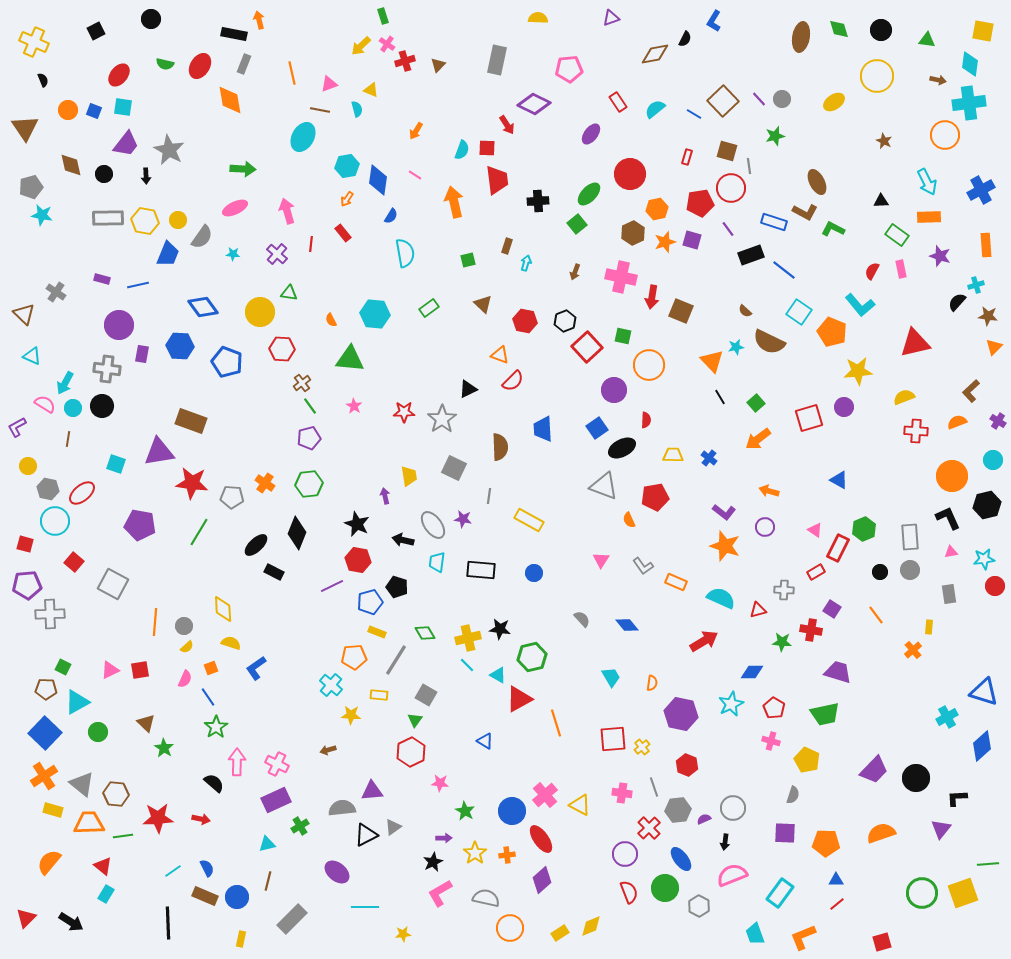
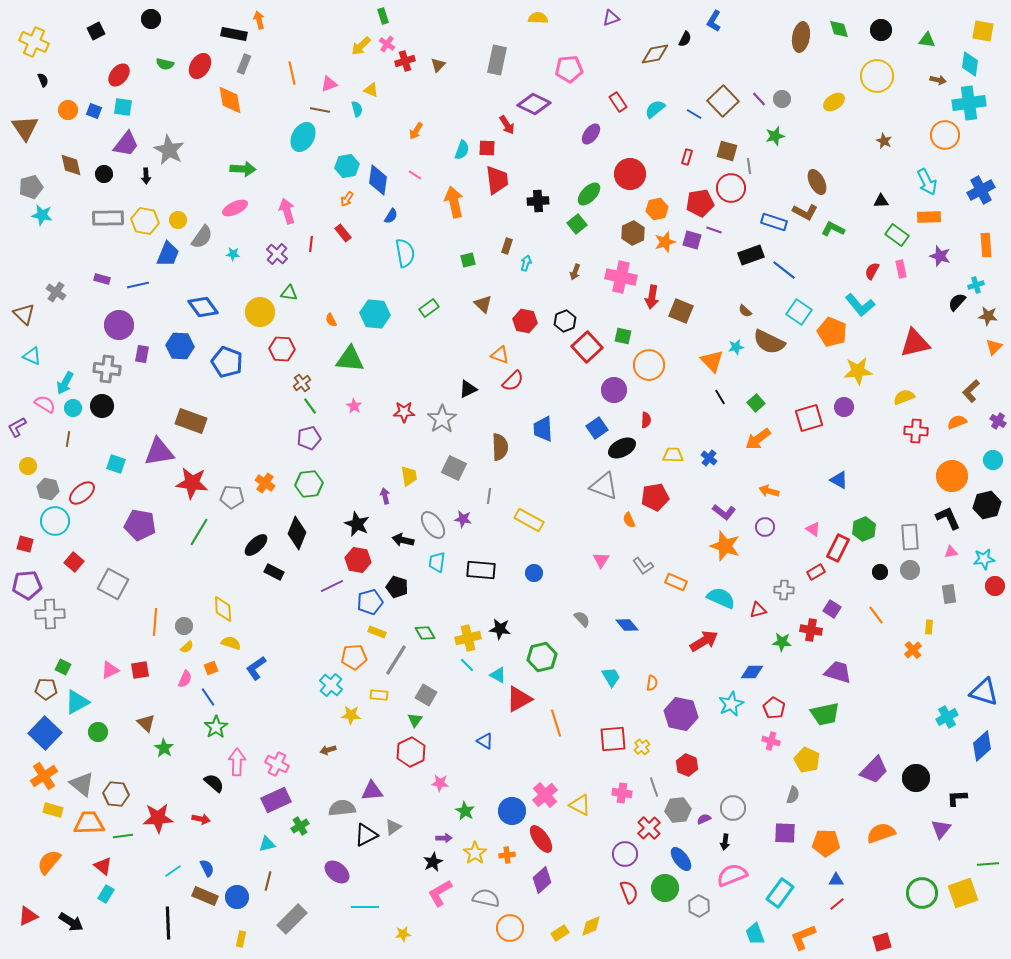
purple line at (728, 229): moved 14 px left, 1 px down; rotated 35 degrees counterclockwise
pink triangle at (815, 530): moved 2 px left, 1 px up
green hexagon at (532, 657): moved 10 px right
red triangle at (26, 918): moved 2 px right, 2 px up; rotated 20 degrees clockwise
